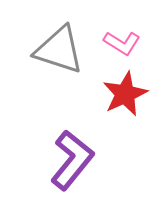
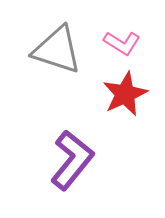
gray triangle: moved 2 px left
